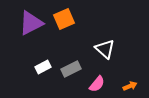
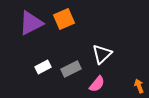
white triangle: moved 3 px left, 5 px down; rotated 35 degrees clockwise
orange arrow: moved 9 px right; rotated 88 degrees counterclockwise
